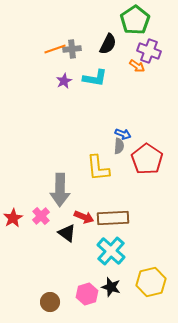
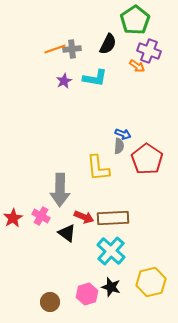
pink cross: rotated 18 degrees counterclockwise
